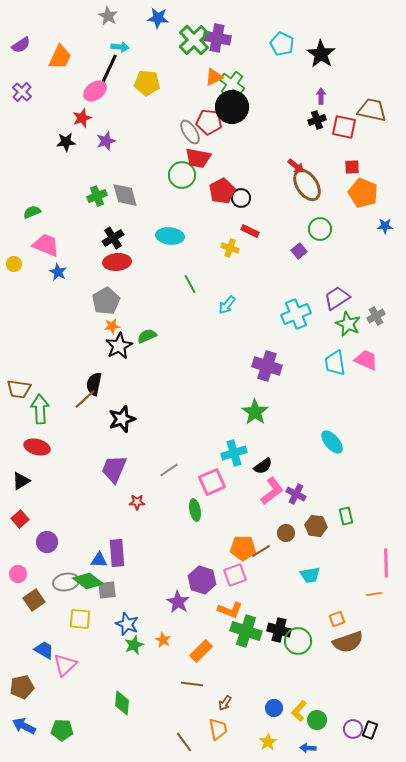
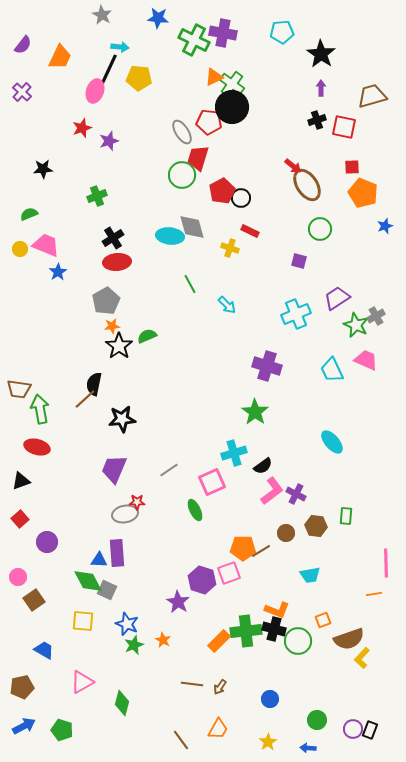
gray star at (108, 16): moved 6 px left, 1 px up
purple cross at (217, 38): moved 6 px right, 5 px up
green cross at (194, 40): rotated 20 degrees counterclockwise
cyan pentagon at (282, 44): moved 12 px up; rotated 30 degrees counterclockwise
purple semicircle at (21, 45): moved 2 px right; rotated 18 degrees counterclockwise
yellow pentagon at (147, 83): moved 8 px left, 5 px up
pink ellipse at (95, 91): rotated 35 degrees counterclockwise
purple arrow at (321, 96): moved 8 px up
brown trapezoid at (372, 110): moved 14 px up; rotated 28 degrees counterclockwise
red star at (82, 118): moved 10 px down
gray ellipse at (190, 132): moved 8 px left
purple star at (106, 141): moved 3 px right
black star at (66, 142): moved 23 px left, 27 px down
red trapezoid at (198, 158): rotated 96 degrees clockwise
red arrow at (296, 166): moved 3 px left
gray diamond at (125, 195): moved 67 px right, 32 px down
green semicircle at (32, 212): moved 3 px left, 2 px down
blue star at (385, 226): rotated 21 degrees counterclockwise
purple square at (299, 251): moved 10 px down; rotated 35 degrees counterclockwise
yellow circle at (14, 264): moved 6 px right, 15 px up
blue star at (58, 272): rotated 12 degrees clockwise
cyan arrow at (227, 305): rotated 84 degrees counterclockwise
green star at (348, 324): moved 8 px right, 1 px down
black star at (119, 346): rotated 8 degrees counterclockwise
cyan trapezoid at (335, 363): moved 3 px left, 7 px down; rotated 16 degrees counterclockwise
green arrow at (40, 409): rotated 8 degrees counterclockwise
black star at (122, 419): rotated 12 degrees clockwise
black triangle at (21, 481): rotated 12 degrees clockwise
green ellipse at (195, 510): rotated 15 degrees counterclockwise
green rectangle at (346, 516): rotated 18 degrees clockwise
pink circle at (18, 574): moved 3 px down
pink square at (235, 575): moved 6 px left, 2 px up
green diamond at (88, 581): rotated 24 degrees clockwise
gray ellipse at (66, 582): moved 59 px right, 68 px up
gray square at (107, 590): rotated 30 degrees clockwise
orange L-shape at (230, 610): moved 47 px right
yellow square at (80, 619): moved 3 px right, 2 px down
orange square at (337, 619): moved 14 px left, 1 px down
black cross at (279, 630): moved 5 px left, 1 px up
green cross at (246, 631): rotated 24 degrees counterclockwise
brown semicircle at (348, 642): moved 1 px right, 3 px up
orange rectangle at (201, 651): moved 18 px right, 10 px up
pink triangle at (65, 665): moved 17 px right, 17 px down; rotated 15 degrees clockwise
green diamond at (122, 703): rotated 10 degrees clockwise
brown arrow at (225, 703): moved 5 px left, 16 px up
blue circle at (274, 708): moved 4 px left, 9 px up
yellow L-shape at (299, 711): moved 63 px right, 53 px up
blue arrow at (24, 726): rotated 125 degrees clockwise
orange trapezoid at (218, 729): rotated 40 degrees clockwise
green pentagon at (62, 730): rotated 15 degrees clockwise
brown line at (184, 742): moved 3 px left, 2 px up
